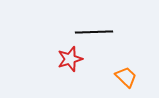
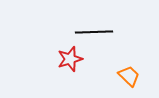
orange trapezoid: moved 3 px right, 1 px up
